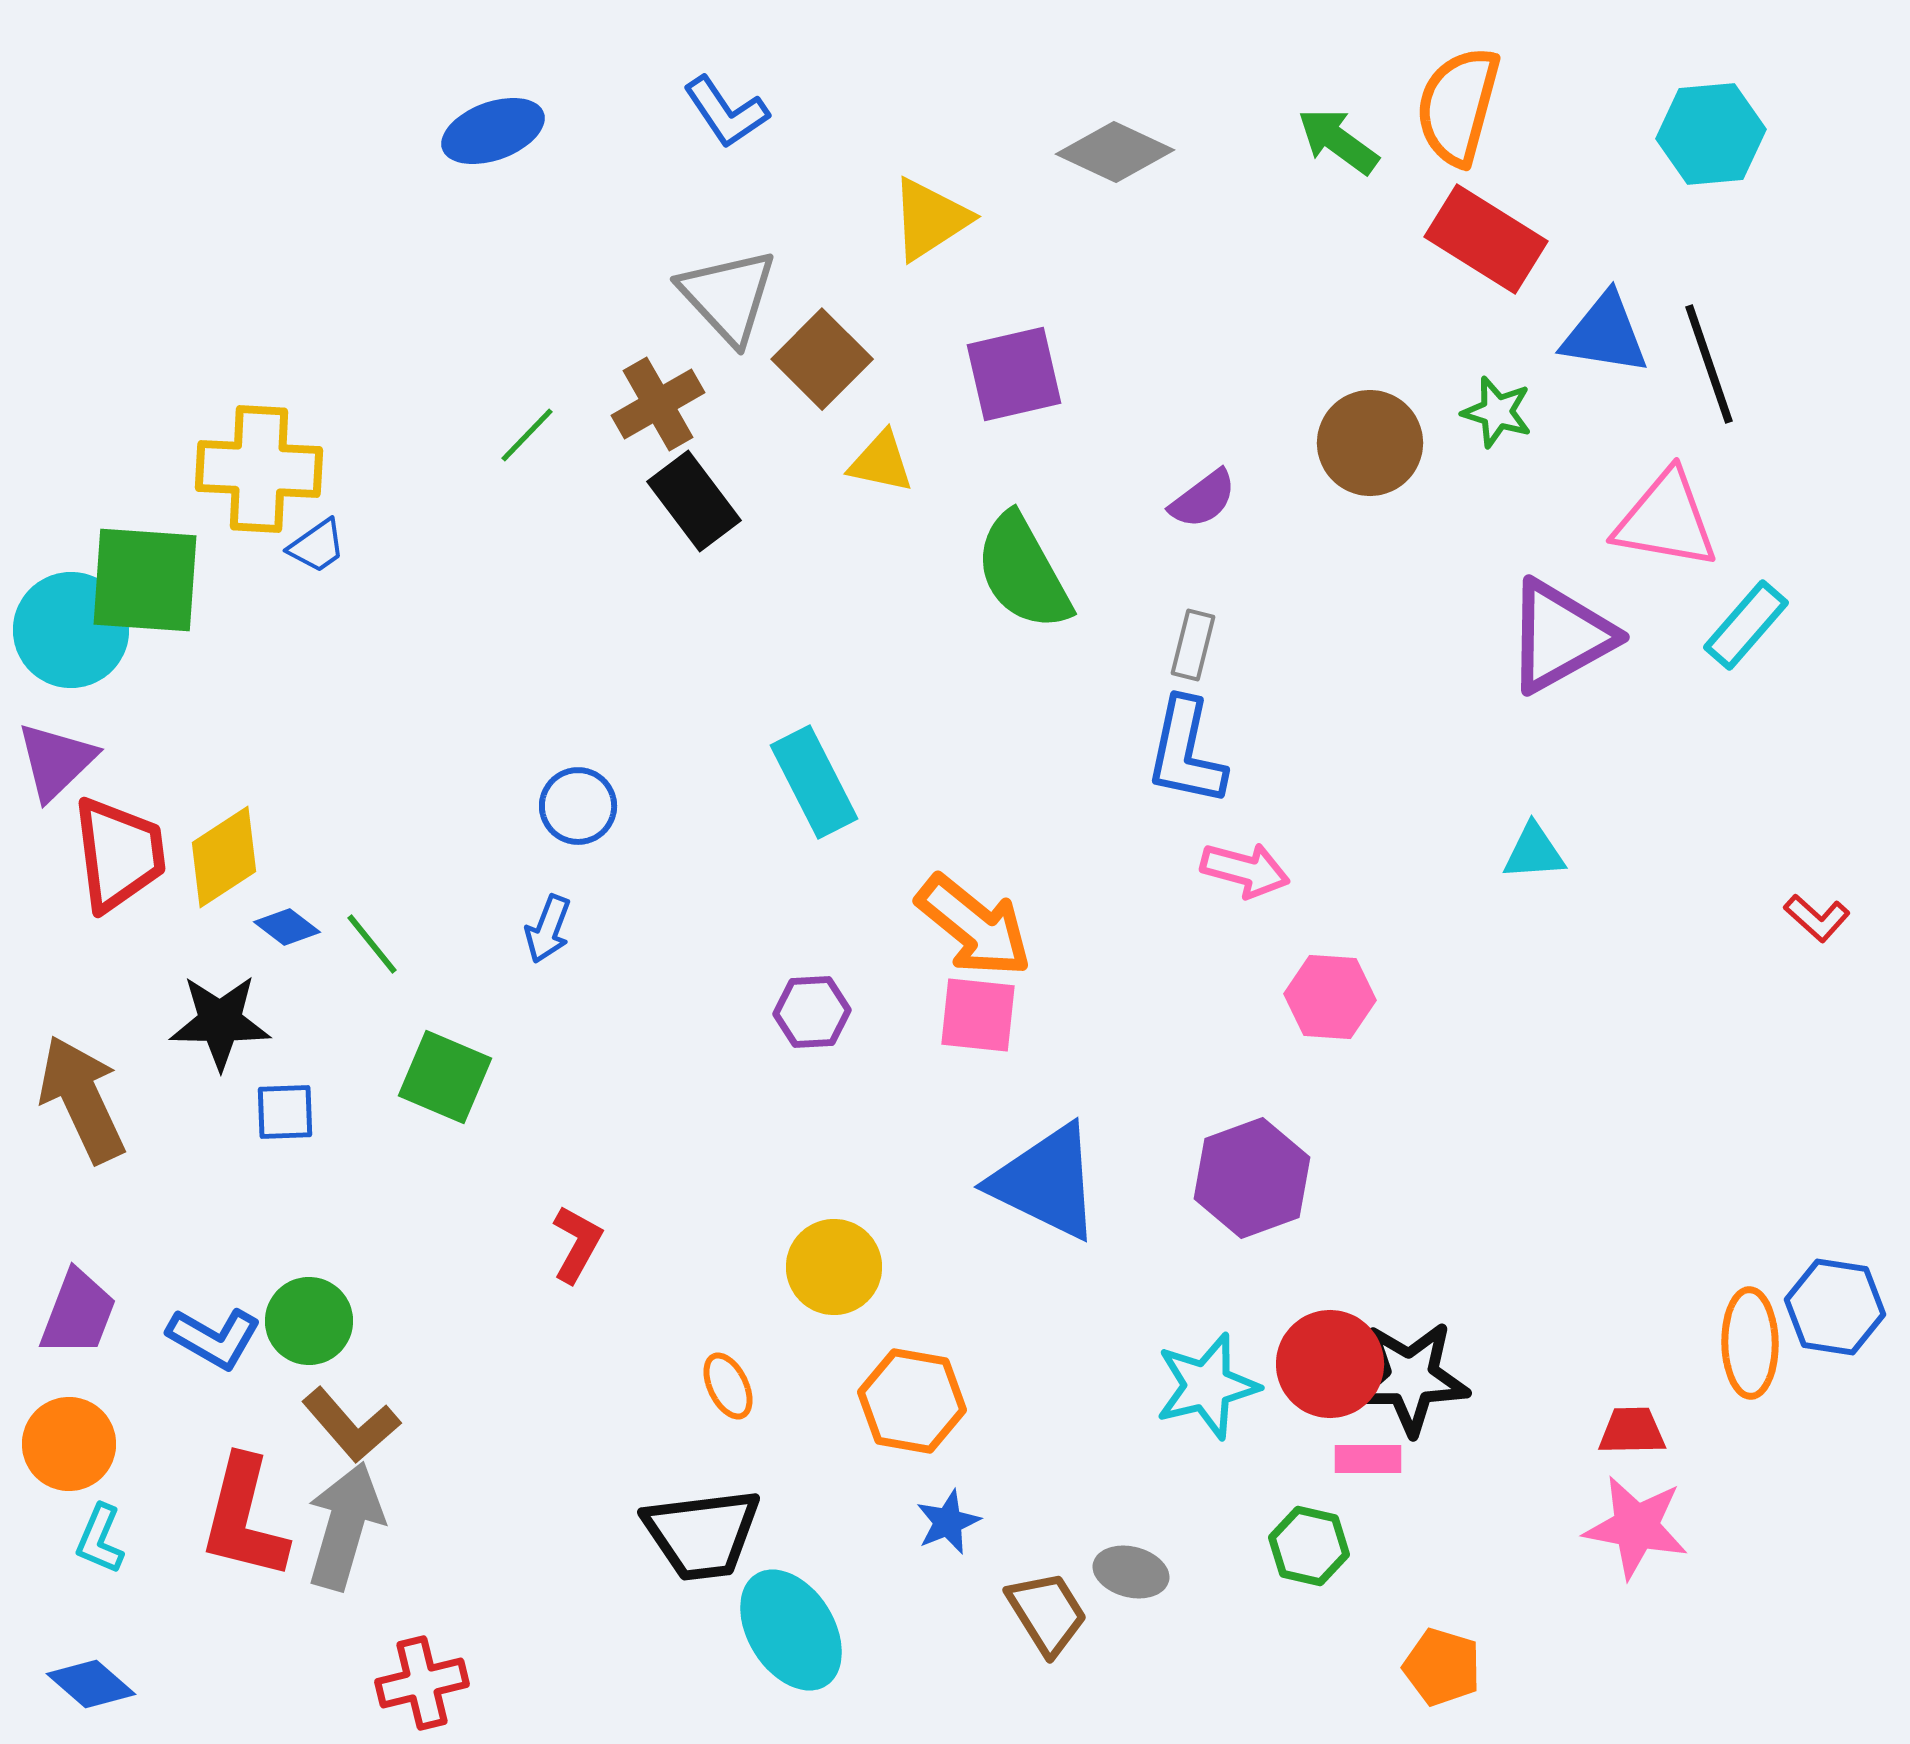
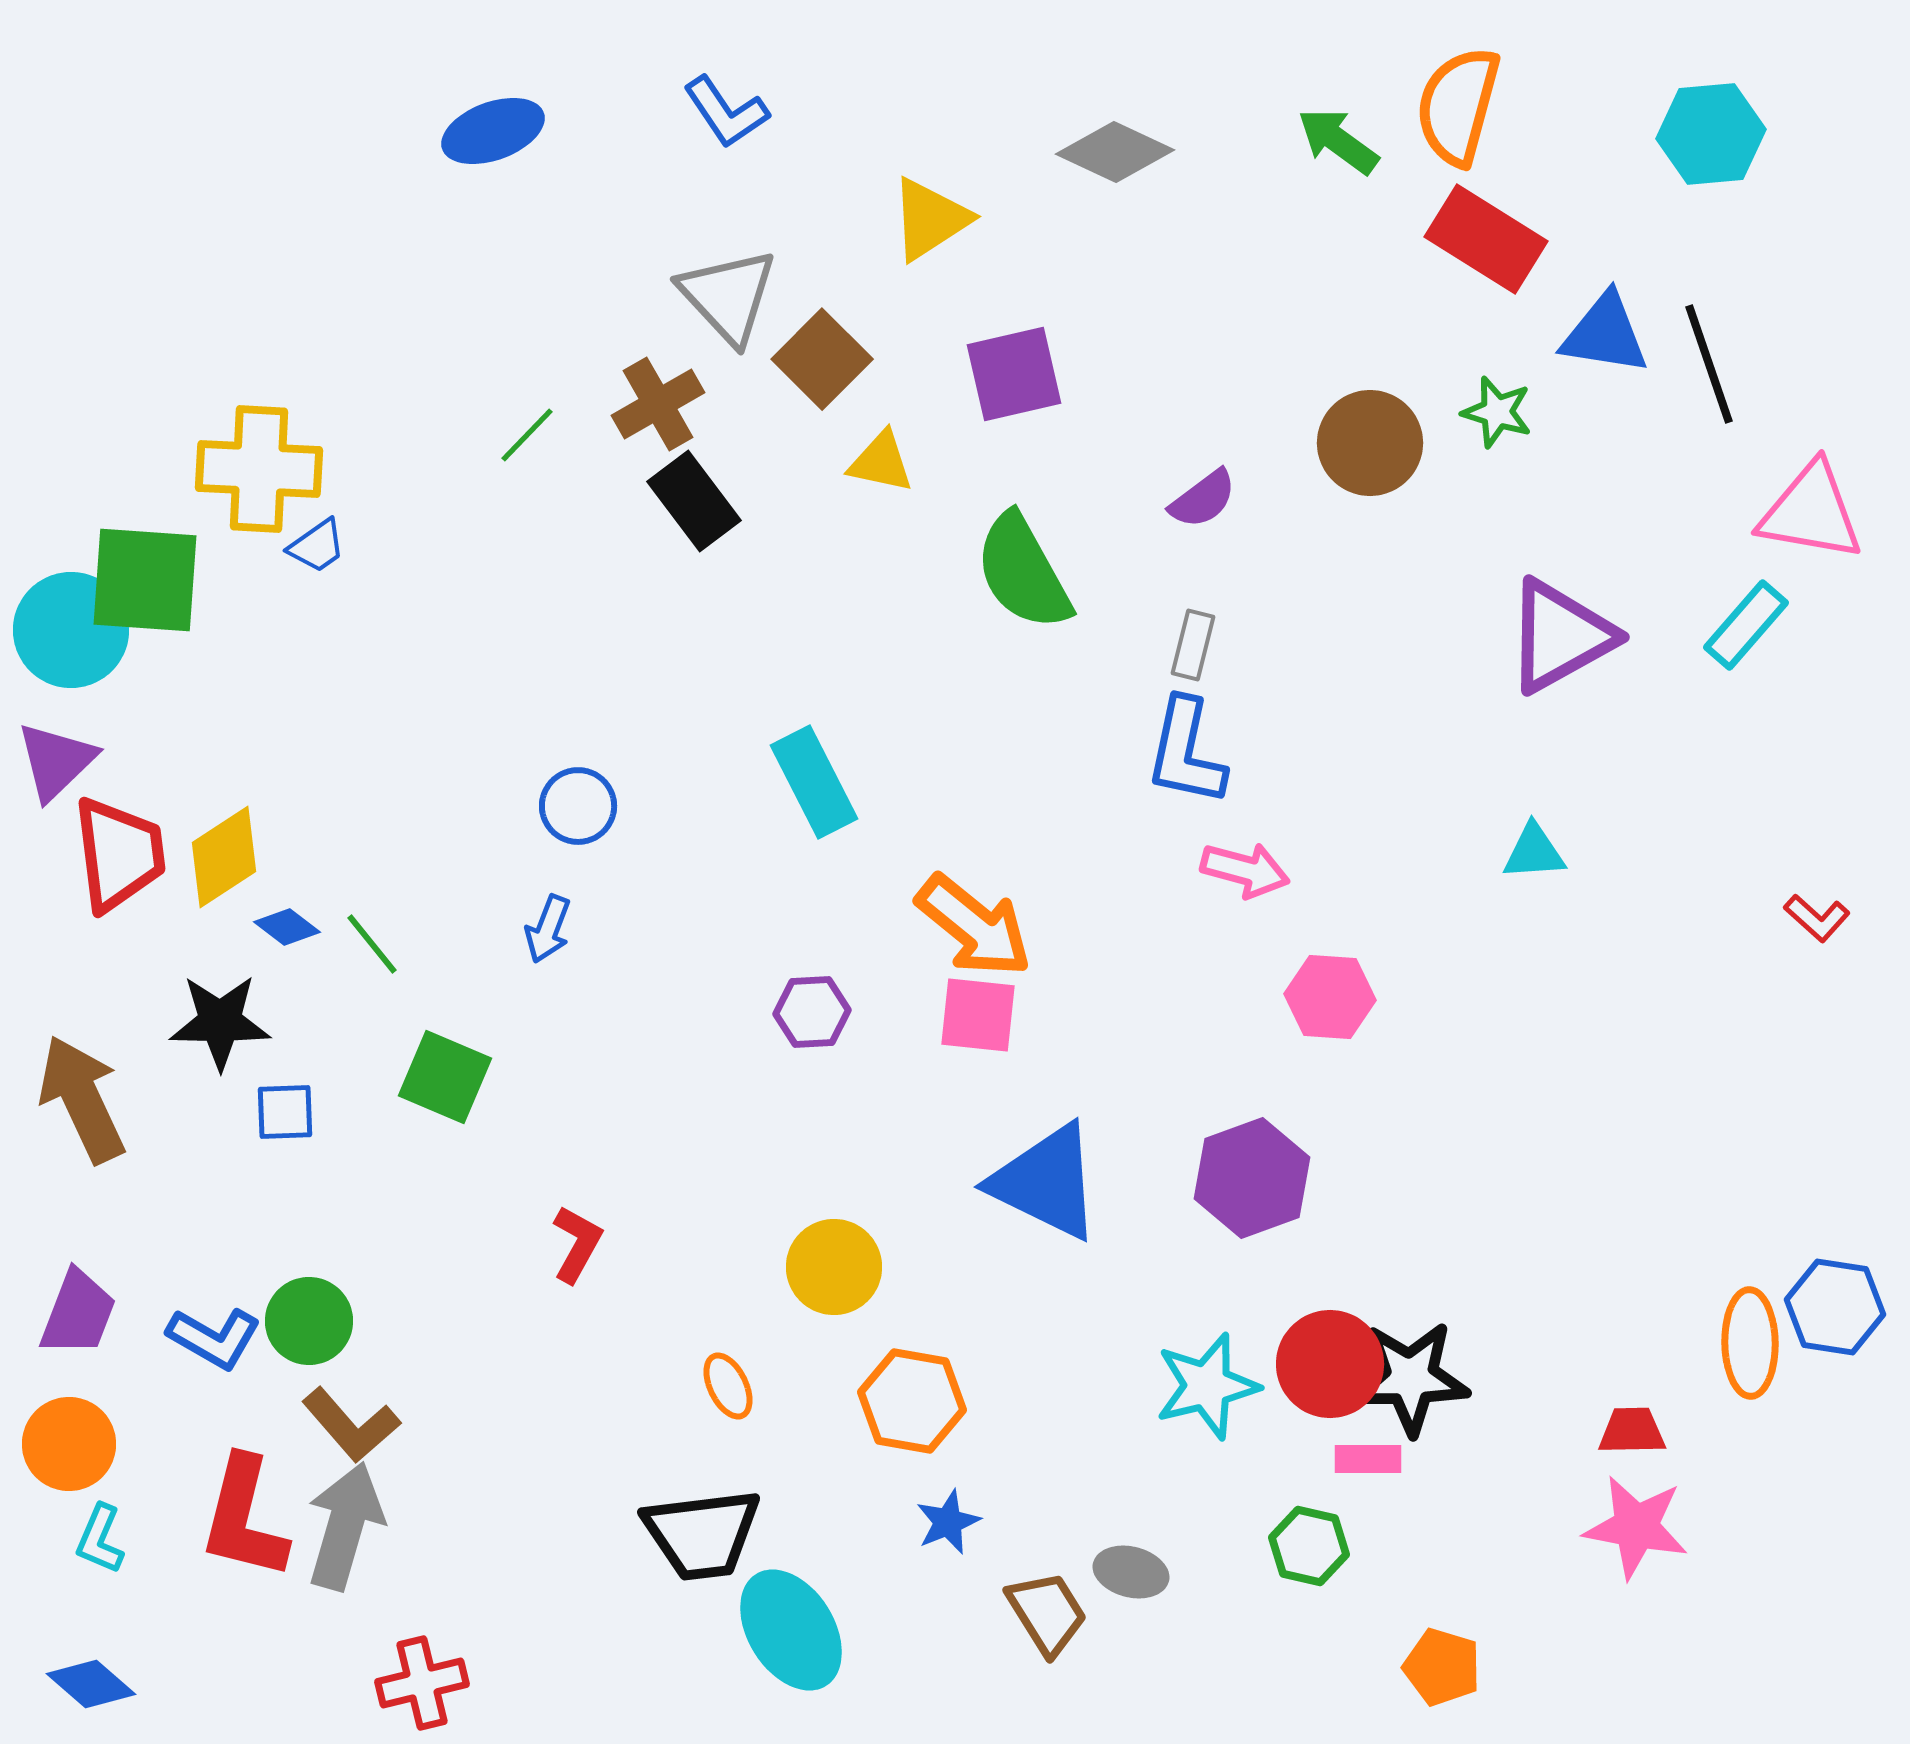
pink triangle at (1666, 520): moved 145 px right, 8 px up
